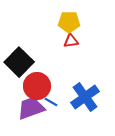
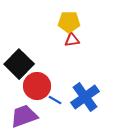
red triangle: moved 1 px right, 1 px up
black square: moved 2 px down
blue line: moved 4 px right, 2 px up
purple trapezoid: moved 7 px left, 8 px down
